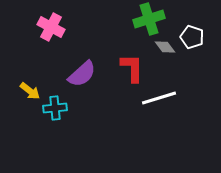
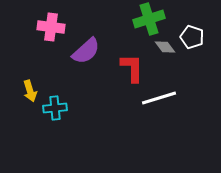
pink cross: rotated 20 degrees counterclockwise
purple semicircle: moved 4 px right, 23 px up
yellow arrow: rotated 35 degrees clockwise
